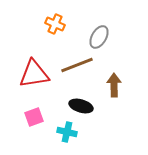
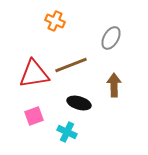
orange cross: moved 3 px up
gray ellipse: moved 12 px right, 1 px down
brown line: moved 6 px left
black ellipse: moved 2 px left, 3 px up
pink square: moved 1 px up
cyan cross: rotated 12 degrees clockwise
